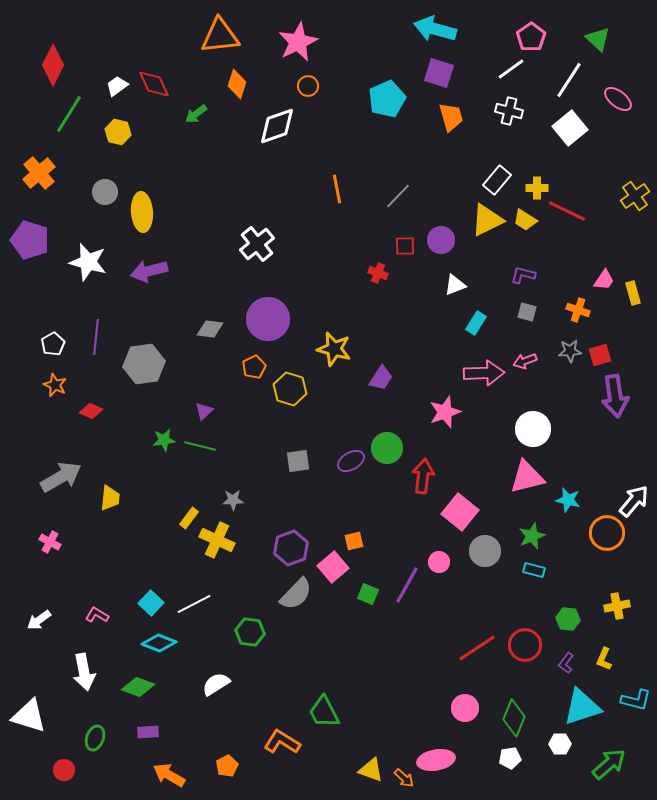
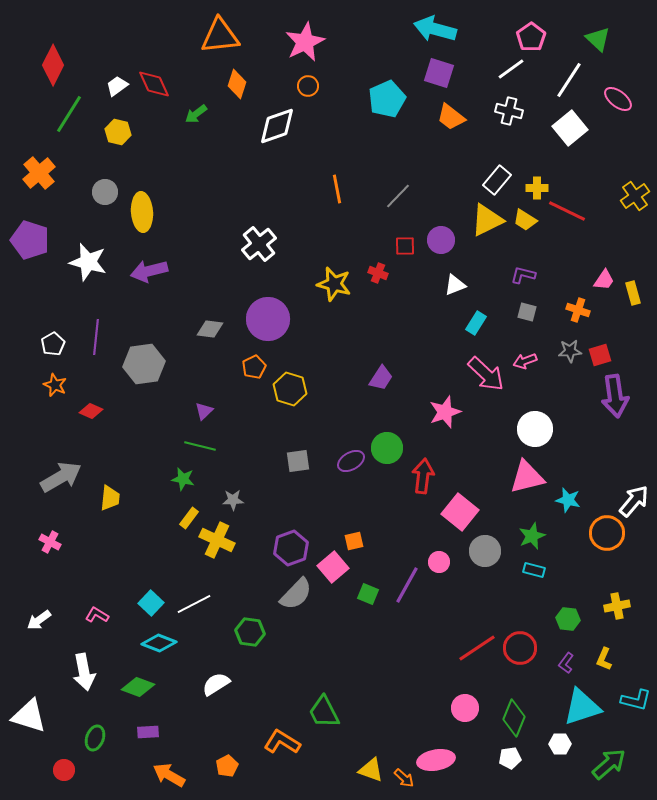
pink star at (298, 42): moved 7 px right
orange trapezoid at (451, 117): rotated 144 degrees clockwise
white cross at (257, 244): moved 2 px right
yellow star at (334, 349): moved 65 px up
pink arrow at (484, 373): moved 2 px right, 1 px down; rotated 45 degrees clockwise
white circle at (533, 429): moved 2 px right
green star at (164, 440): moved 19 px right, 39 px down; rotated 20 degrees clockwise
red circle at (525, 645): moved 5 px left, 3 px down
